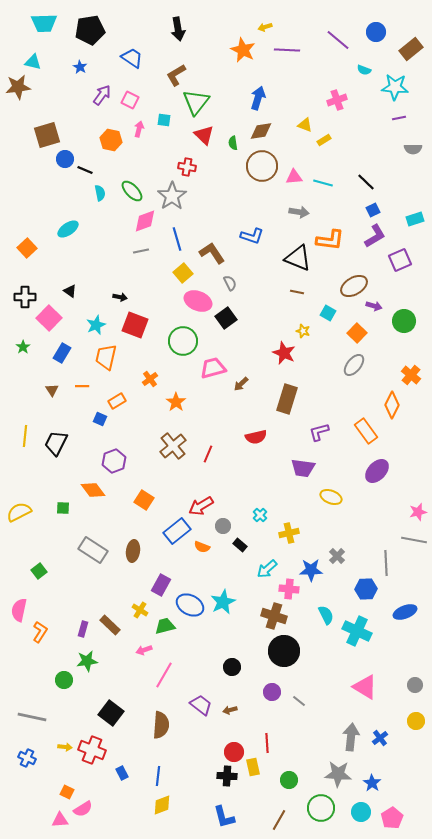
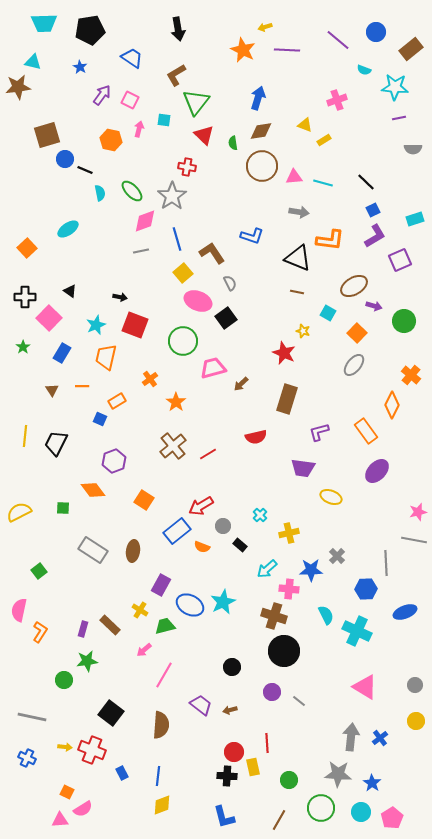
red line at (208, 454): rotated 36 degrees clockwise
pink arrow at (144, 650): rotated 21 degrees counterclockwise
